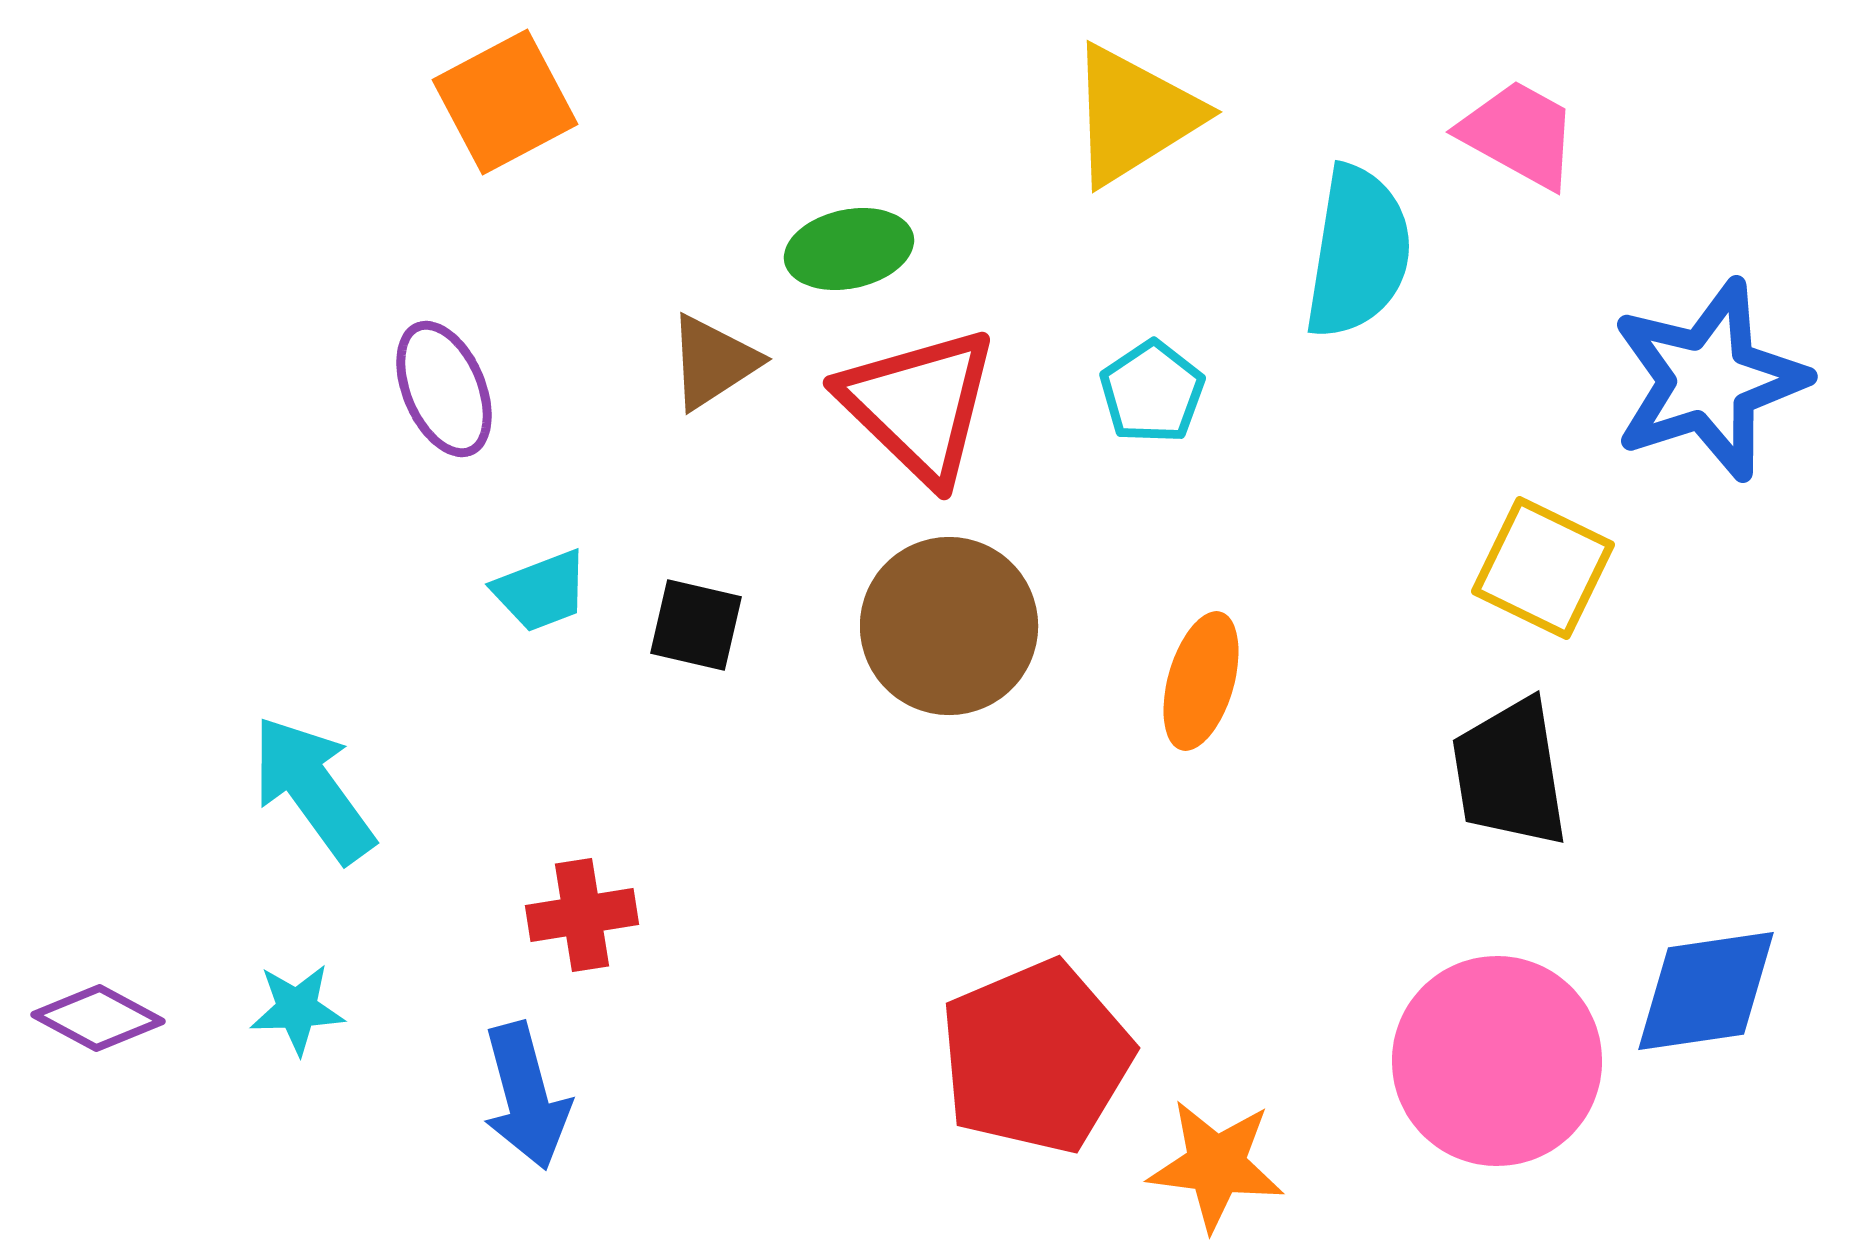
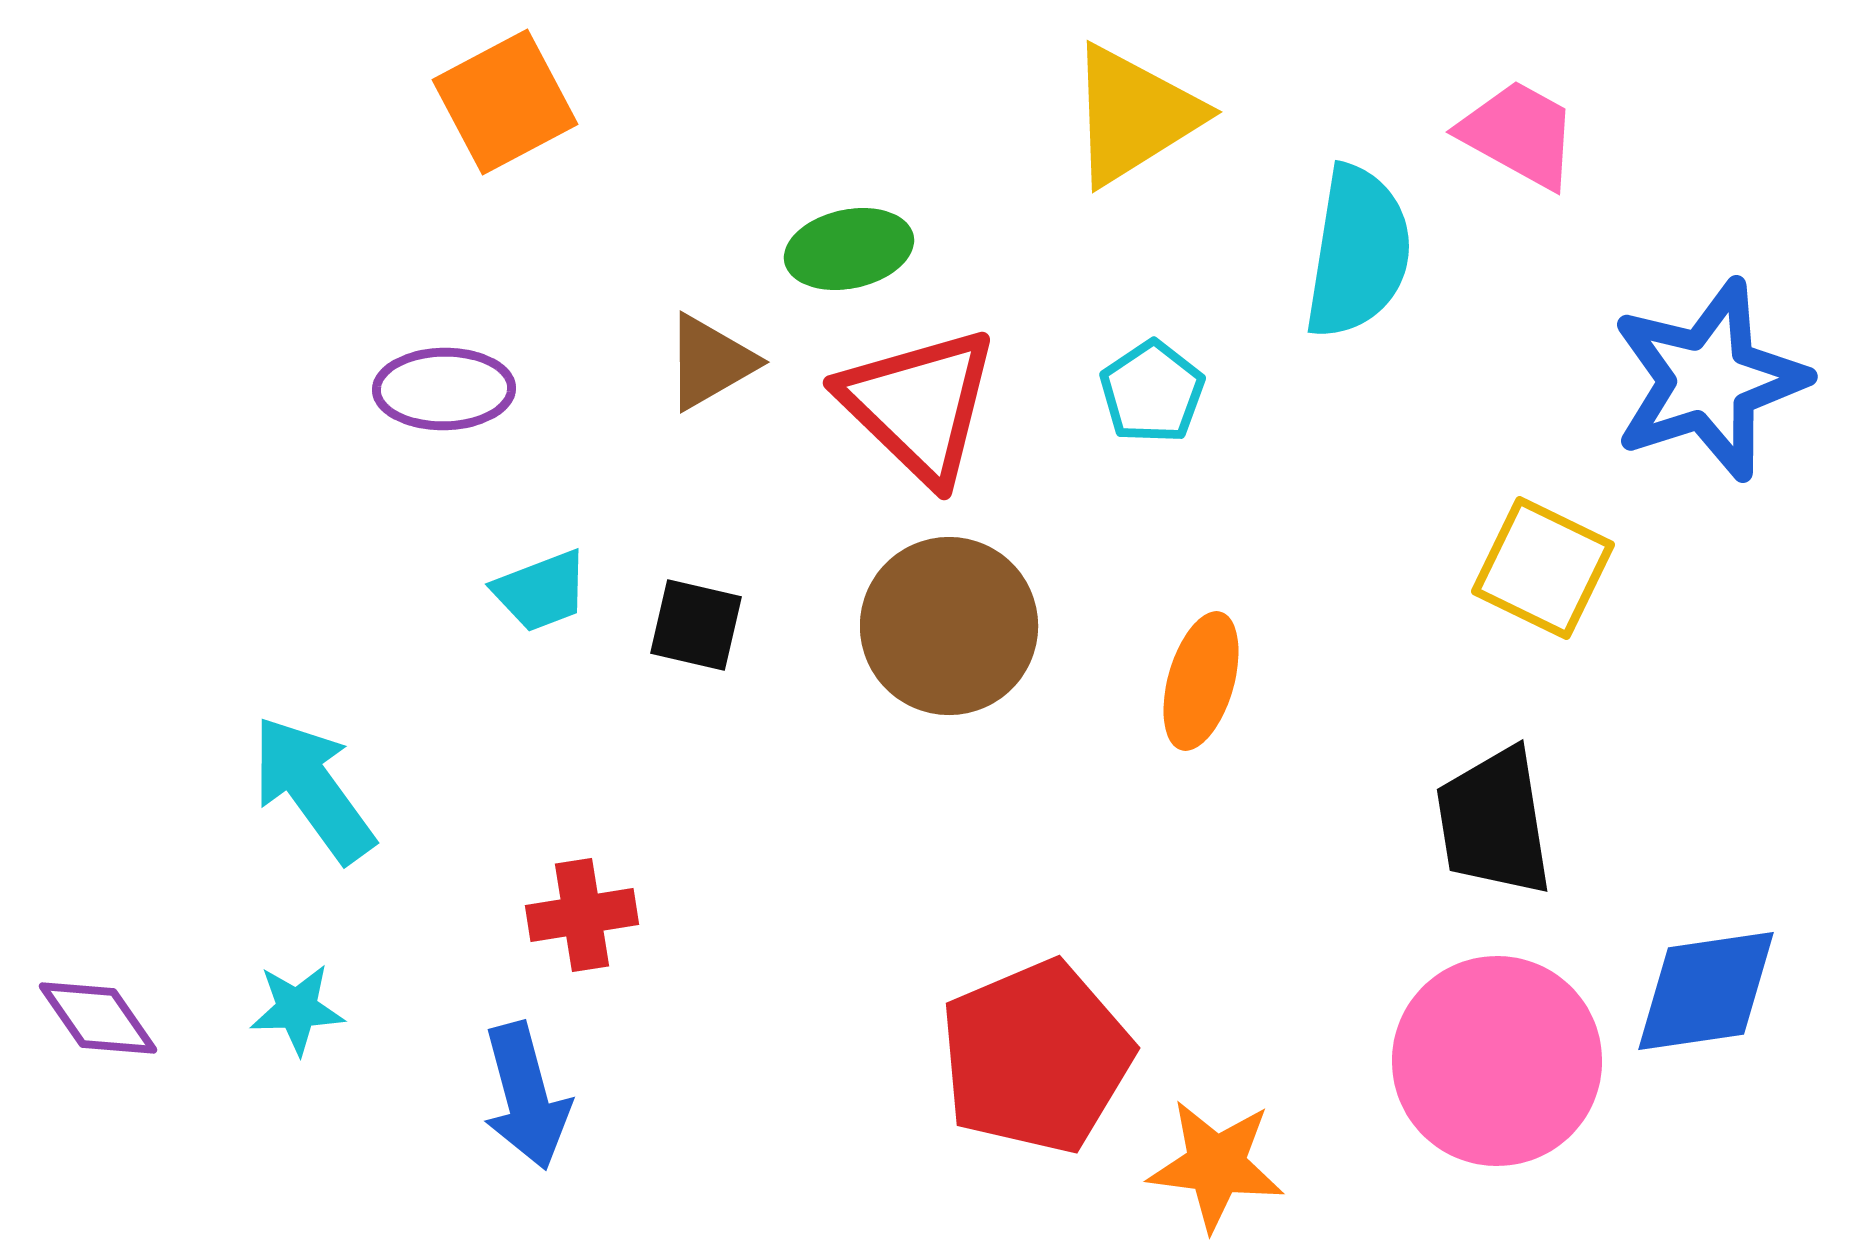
brown triangle: moved 3 px left; rotated 3 degrees clockwise
purple ellipse: rotated 68 degrees counterclockwise
black trapezoid: moved 16 px left, 49 px down
purple diamond: rotated 27 degrees clockwise
